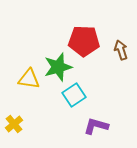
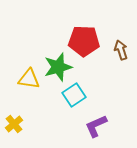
purple L-shape: rotated 40 degrees counterclockwise
